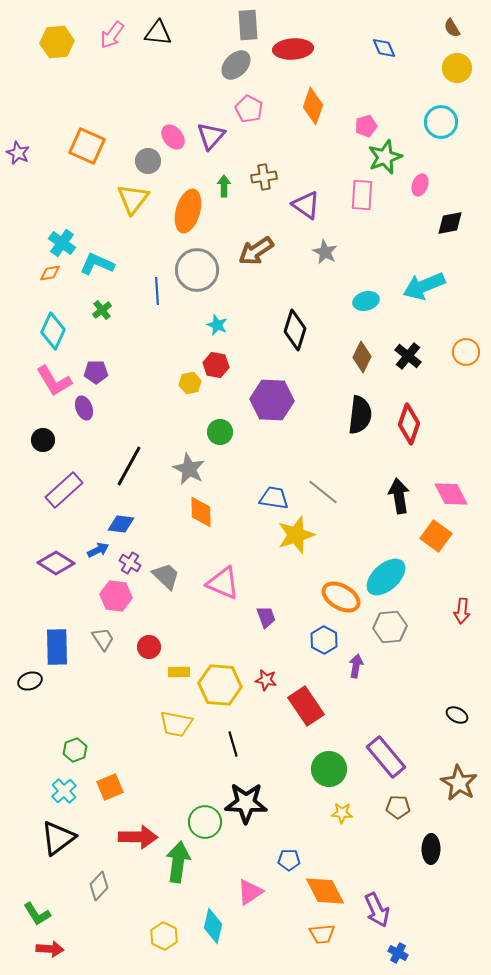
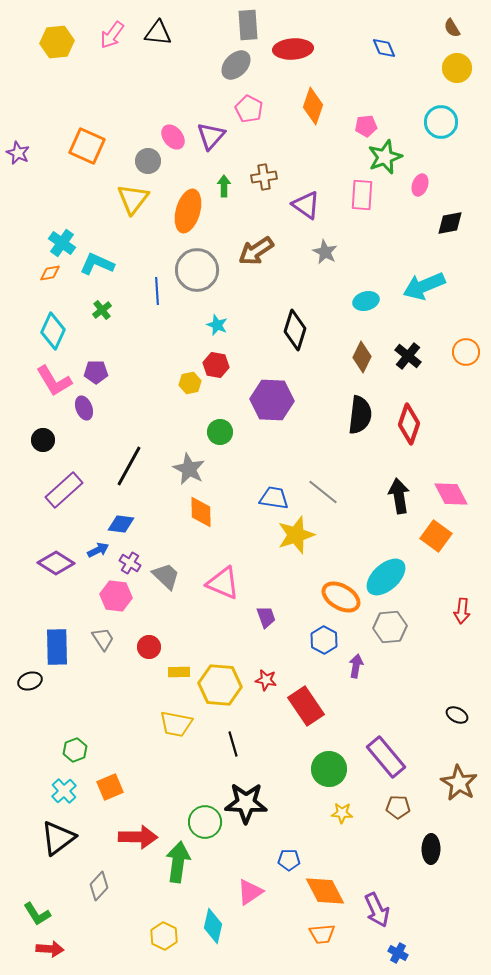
pink pentagon at (366, 126): rotated 10 degrees clockwise
